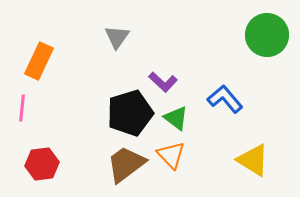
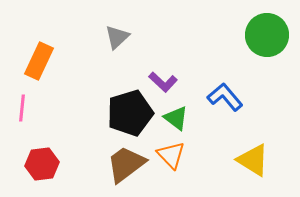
gray triangle: rotated 12 degrees clockwise
blue L-shape: moved 2 px up
